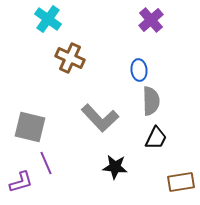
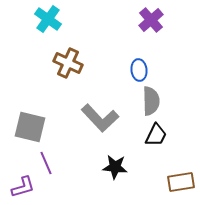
brown cross: moved 2 px left, 5 px down
black trapezoid: moved 3 px up
purple L-shape: moved 2 px right, 5 px down
